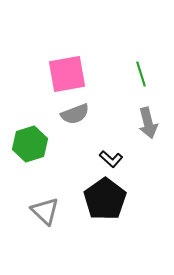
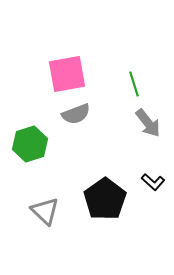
green line: moved 7 px left, 10 px down
gray semicircle: moved 1 px right
gray arrow: rotated 24 degrees counterclockwise
black L-shape: moved 42 px right, 23 px down
